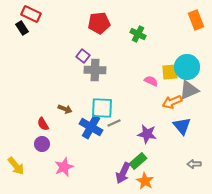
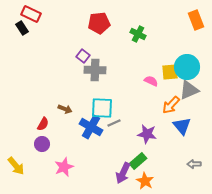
orange arrow: moved 1 px left, 3 px down; rotated 24 degrees counterclockwise
red semicircle: rotated 120 degrees counterclockwise
